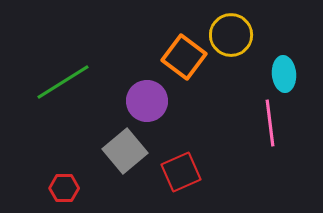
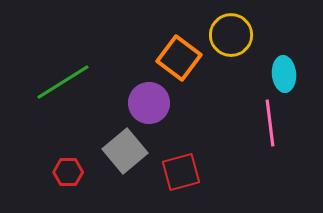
orange square: moved 5 px left, 1 px down
purple circle: moved 2 px right, 2 px down
red square: rotated 9 degrees clockwise
red hexagon: moved 4 px right, 16 px up
